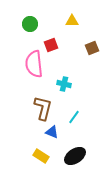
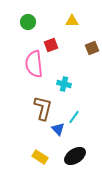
green circle: moved 2 px left, 2 px up
blue triangle: moved 6 px right, 3 px up; rotated 24 degrees clockwise
yellow rectangle: moved 1 px left, 1 px down
